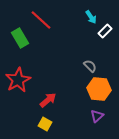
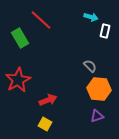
cyan arrow: rotated 40 degrees counterclockwise
white rectangle: rotated 32 degrees counterclockwise
red arrow: rotated 18 degrees clockwise
purple triangle: rotated 24 degrees clockwise
